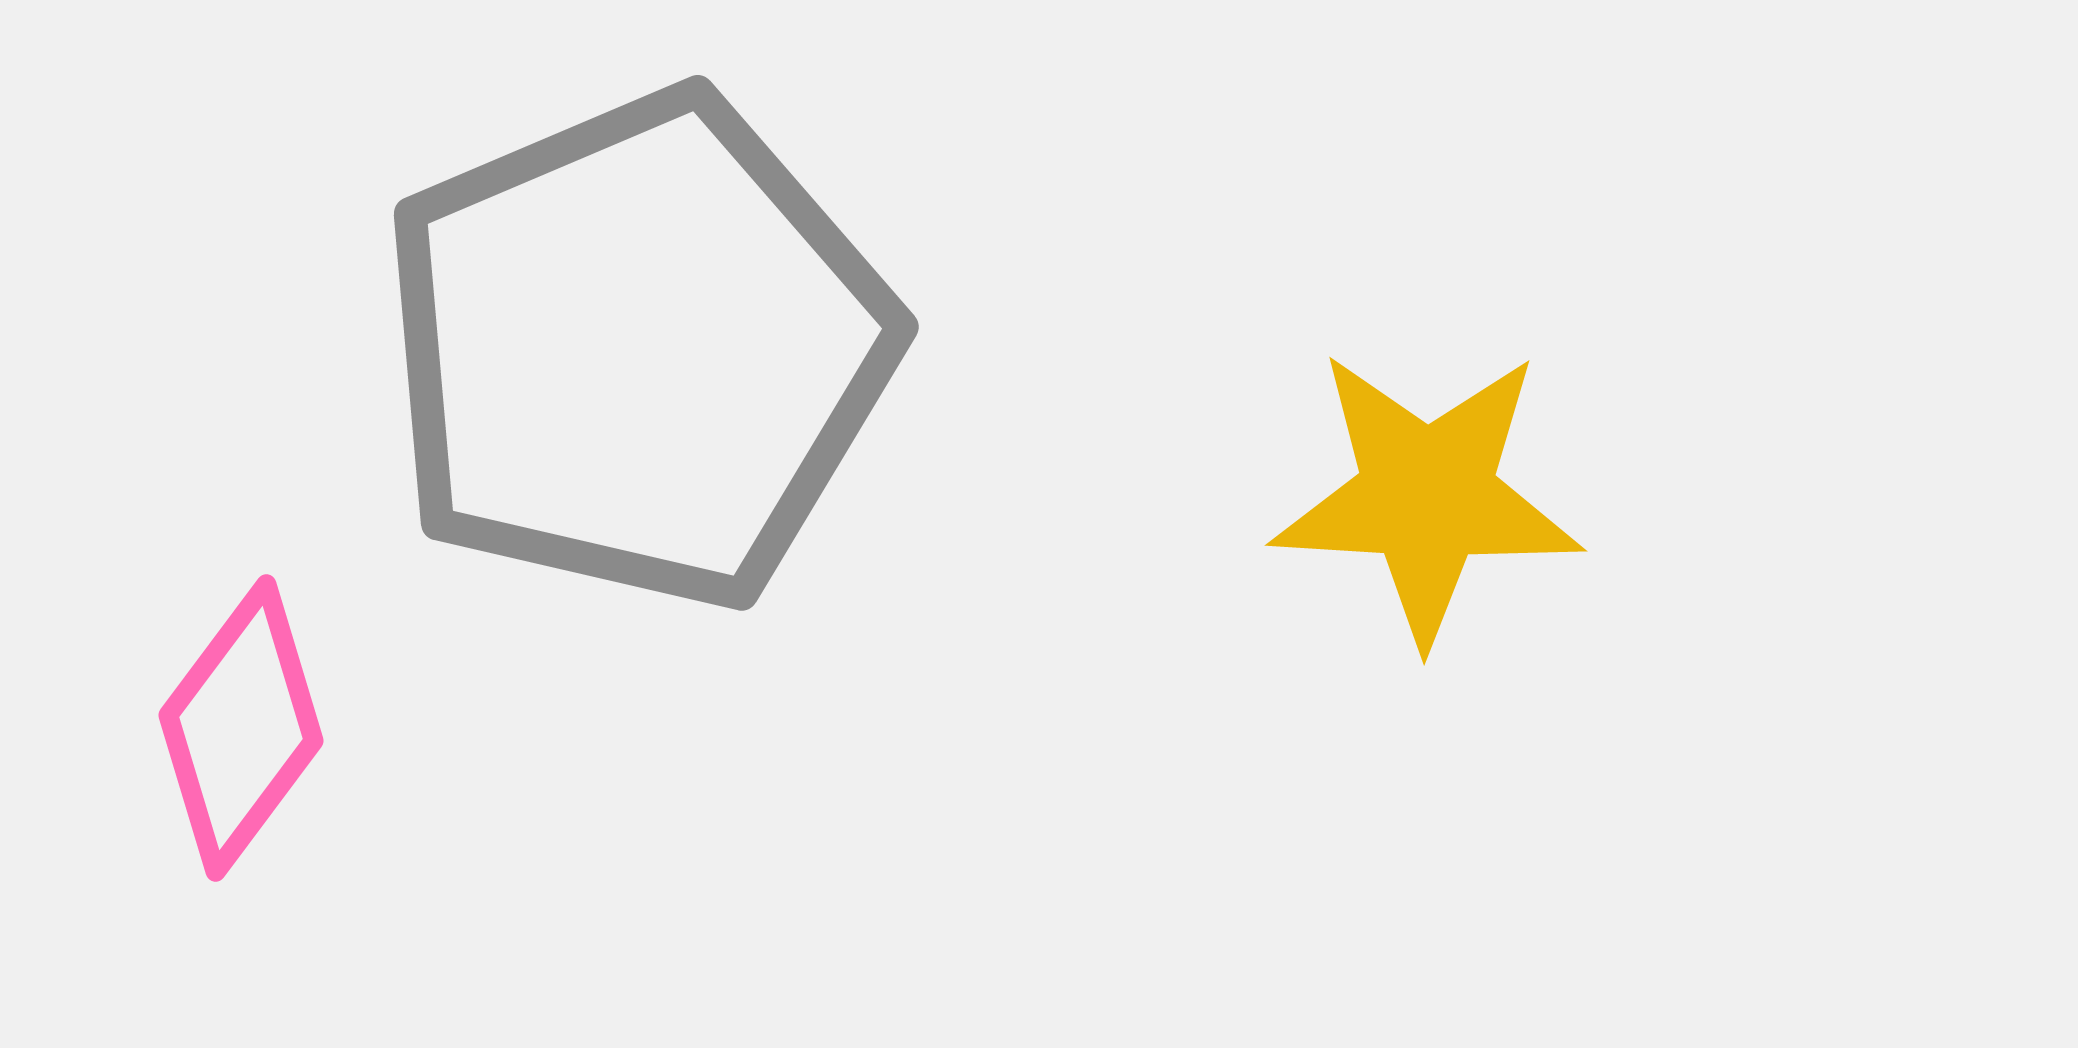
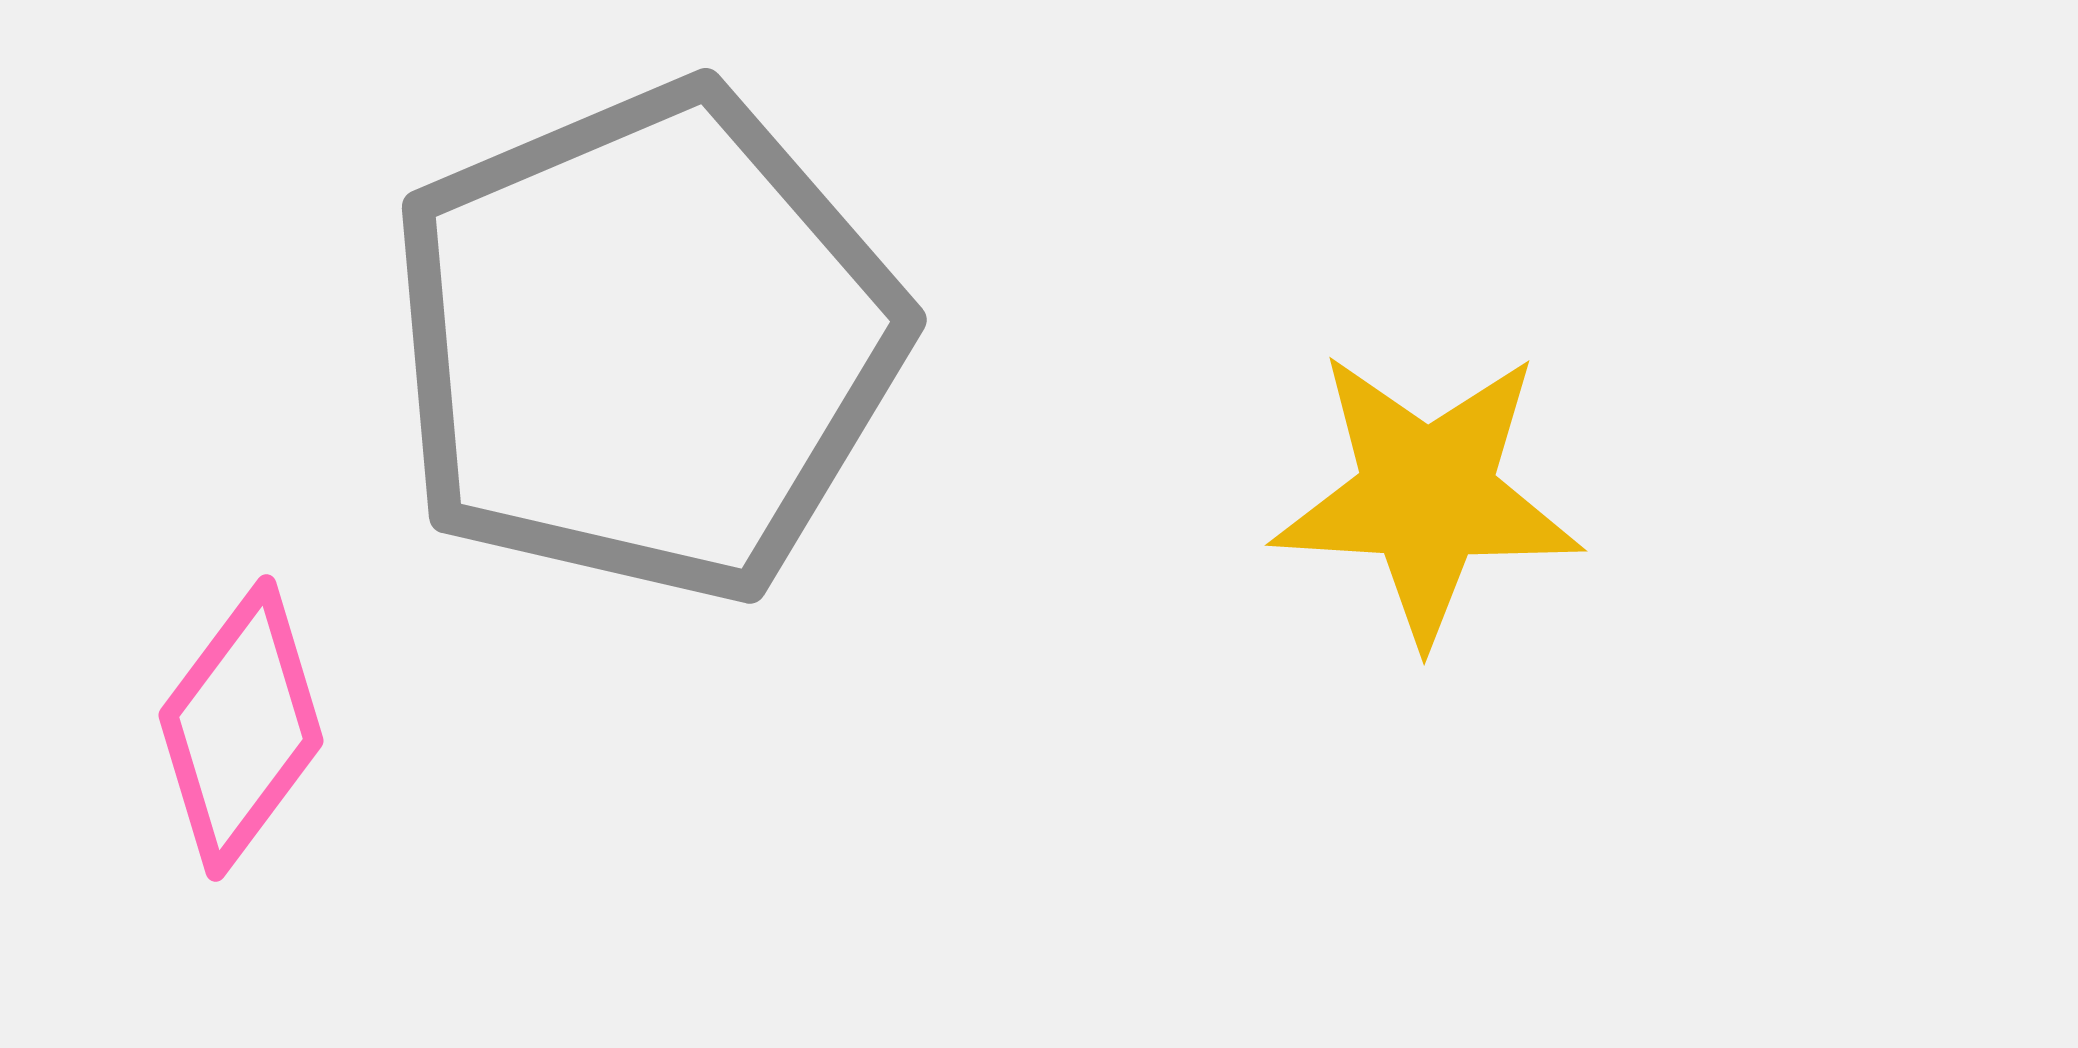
gray pentagon: moved 8 px right, 7 px up
